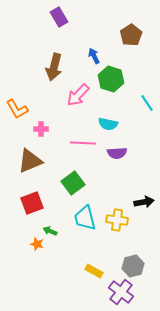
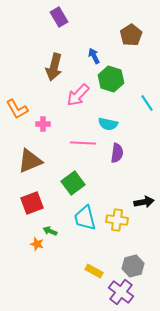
pink cross: moved 2 px right, 5 px up
purple semicircle: rotated 78 degrees counterclockwise
